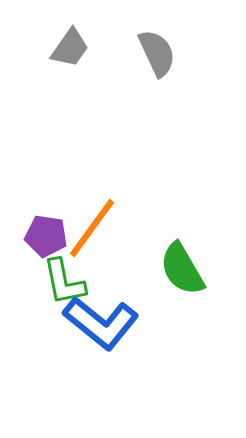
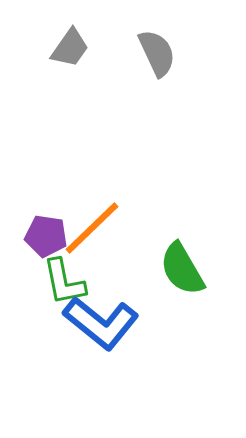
orange line: rotated 10 degrees clockwise
